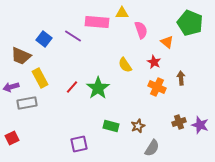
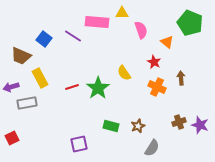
yellow semicircle: moved 1 px left, 8 px down
red line: rotated 32 degrees clockwise
